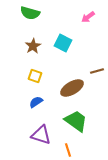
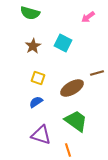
brown line: moved 2 px down
yellow square: moved 3 px right, 2 px down
